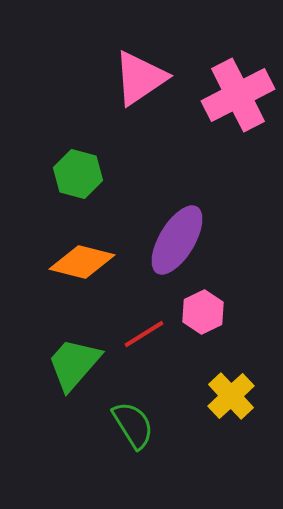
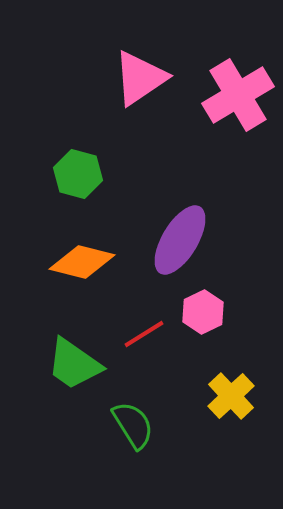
pink cross: rotated 4 degrees counterclockwise
purple ellipse: moved 3 px right
green trapezoid: rotated 96 degrees counterclockwise
